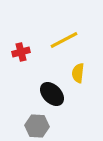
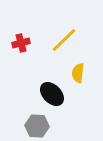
yellow line: rotated 16 degrees counterclockwise
red cross: moved 9 px up
